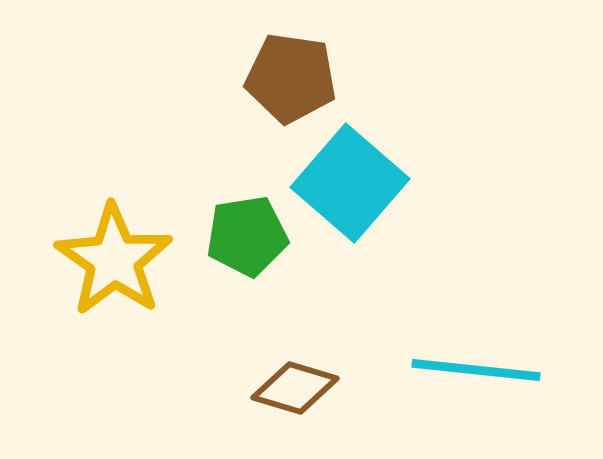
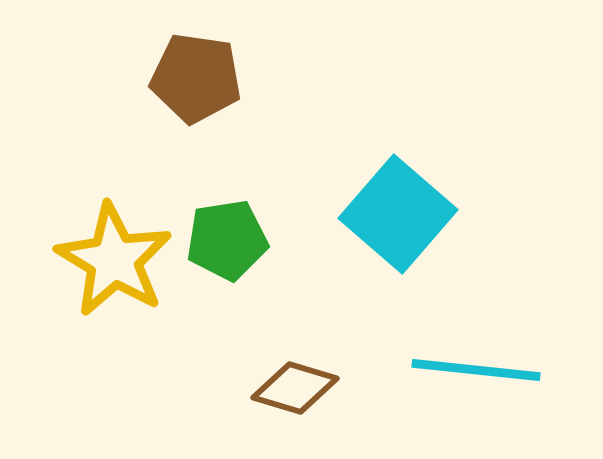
brown pentagon: moved 95 px left
cyan square: moved 48 px right, 31 px down
green pentagon: moved 20 px left, 4 px down
yellow star: rotated 4 degrees counterclockwise
